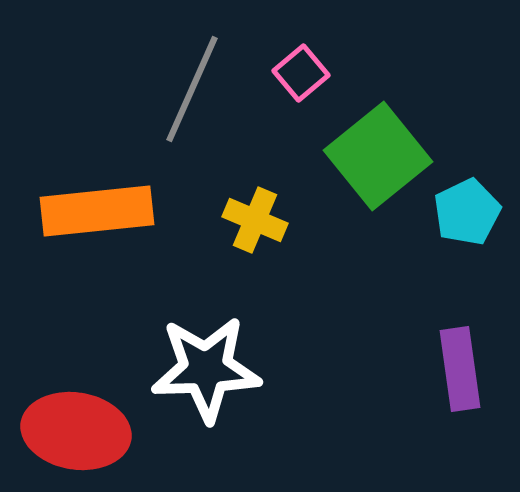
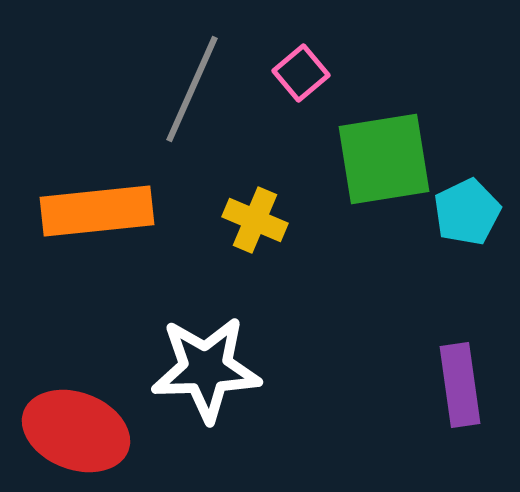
green square: moved 6 px right, 3 px down; rotated 30 degrees clockwise
purple rectangle: moved 16 px down
red ellipse: rotated 12 degrees clockwise
